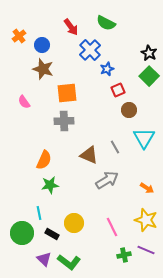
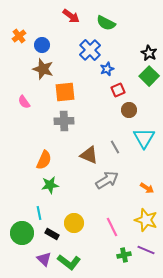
red arrow: moved 11 px up; rotated 18 degrees counterclockwise
orange square: moved 2 px left, 1 px up
